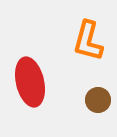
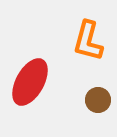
red ellipse: rotated 42 degrees clockwise
